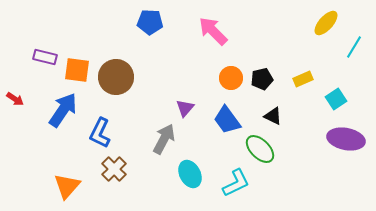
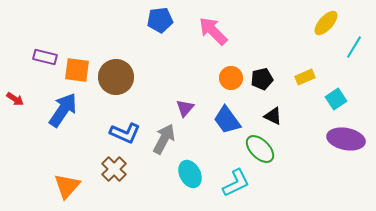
blue pentagon: moved 10 px right, 2 px up; rotated 10 degrees counterclockwise
yellow rectangle: moved 2 px right, 2 px up
blue L-shape: moved 25 px right; rotated 92 degrees counterclockwise
